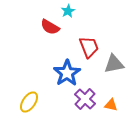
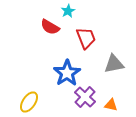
red trapezoid: moved 3 px left, 9 px up
purple cross: moved 2 px up
